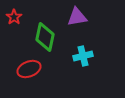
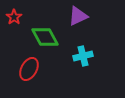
purple triangle: moved 1 px right, 1 px up; rotated 15 degrees counterclockwise
green diamond: rotated 40 degrees counterclockwise
red ellipse: rotated 40 degrees counterclockwise
